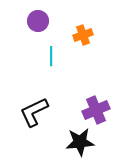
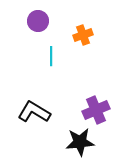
black L-shape: rotated 56 degrees clockwise
